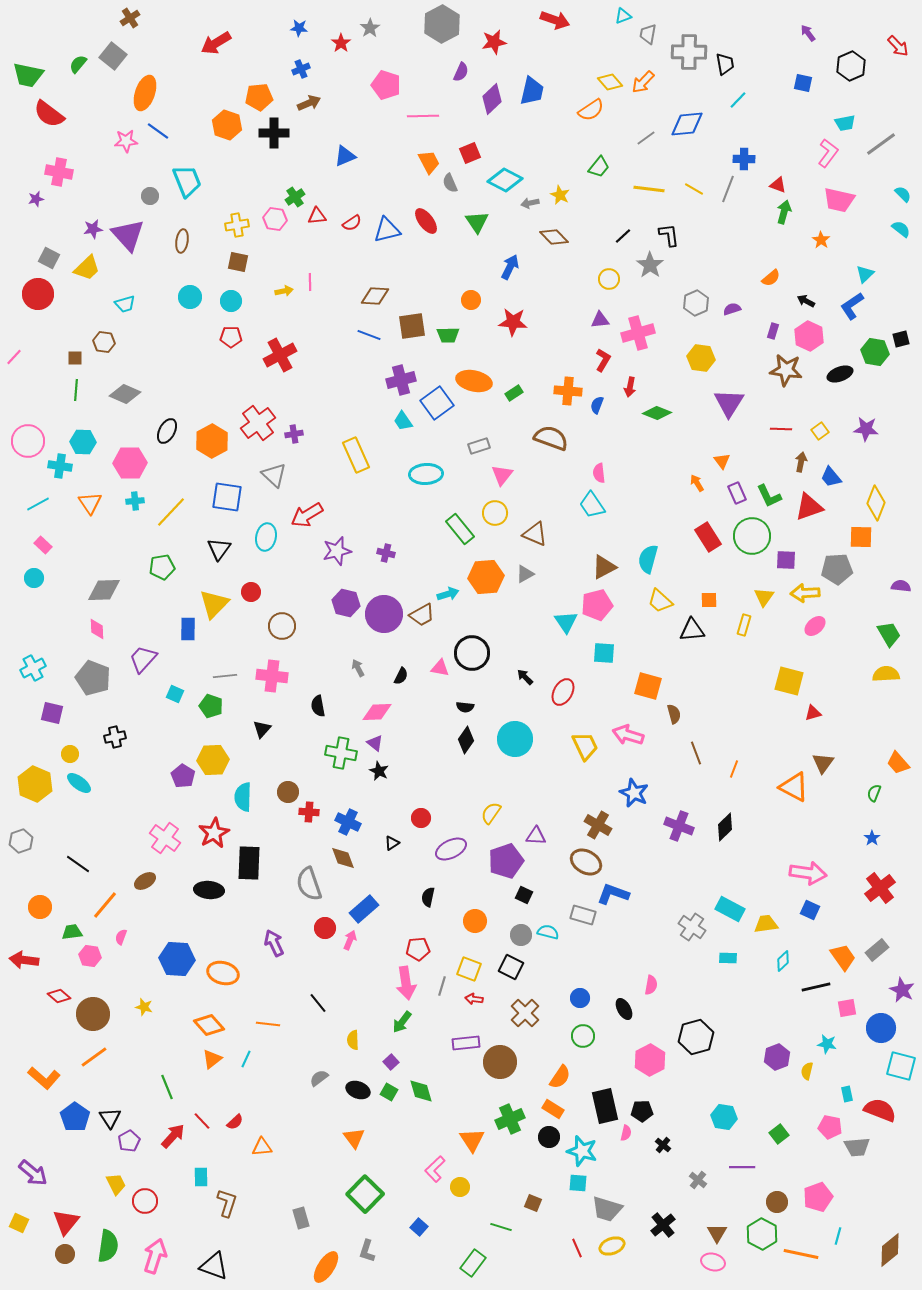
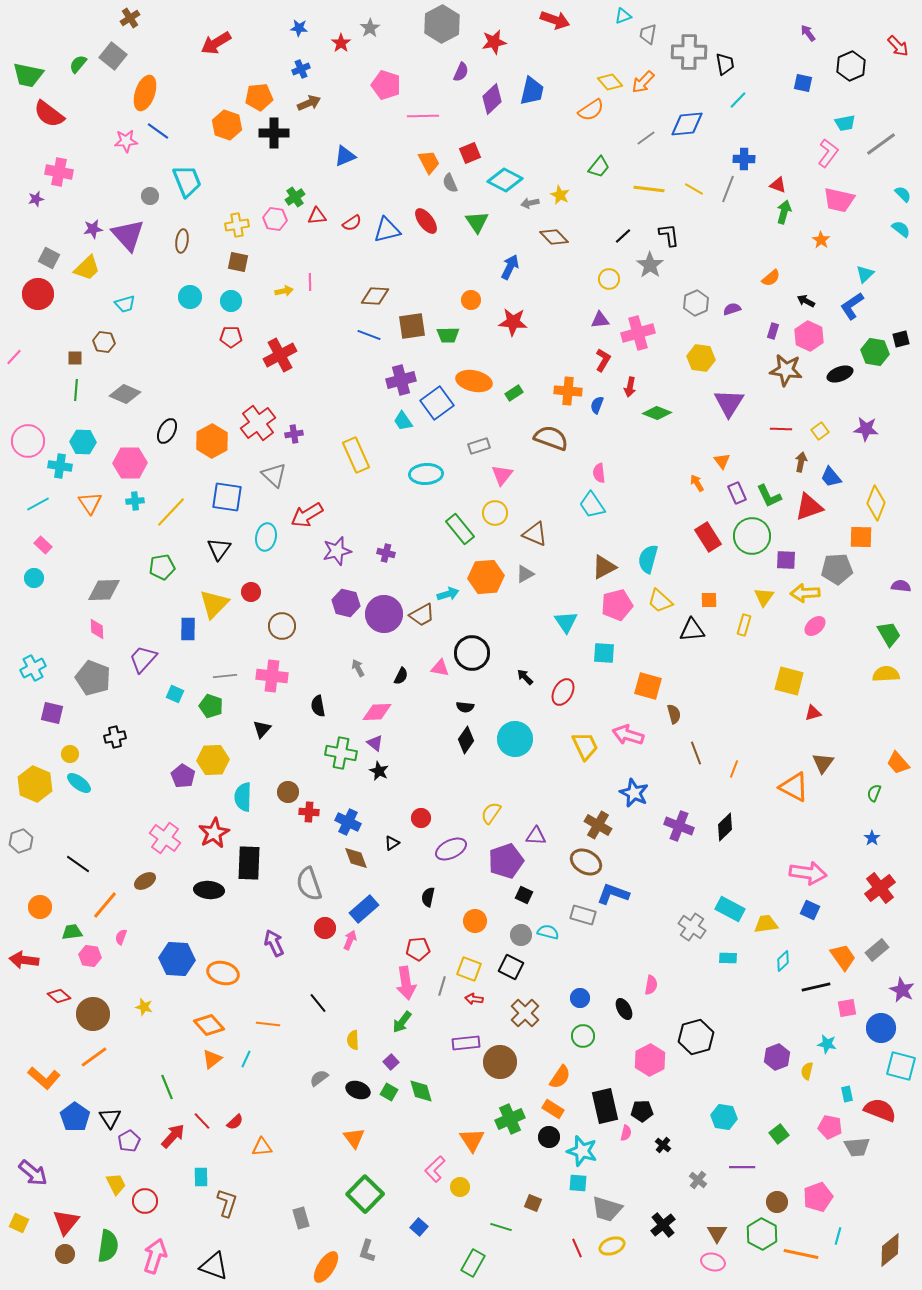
pink pentagon at (597, 605): moved 20 px right
brown diamond at (343, 858): moved 13 px right
green rectangle at (473, 1263): rotated 8 degrees counterclockwise
